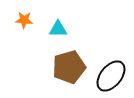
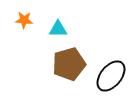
brown pentagon: moved 3 px up
